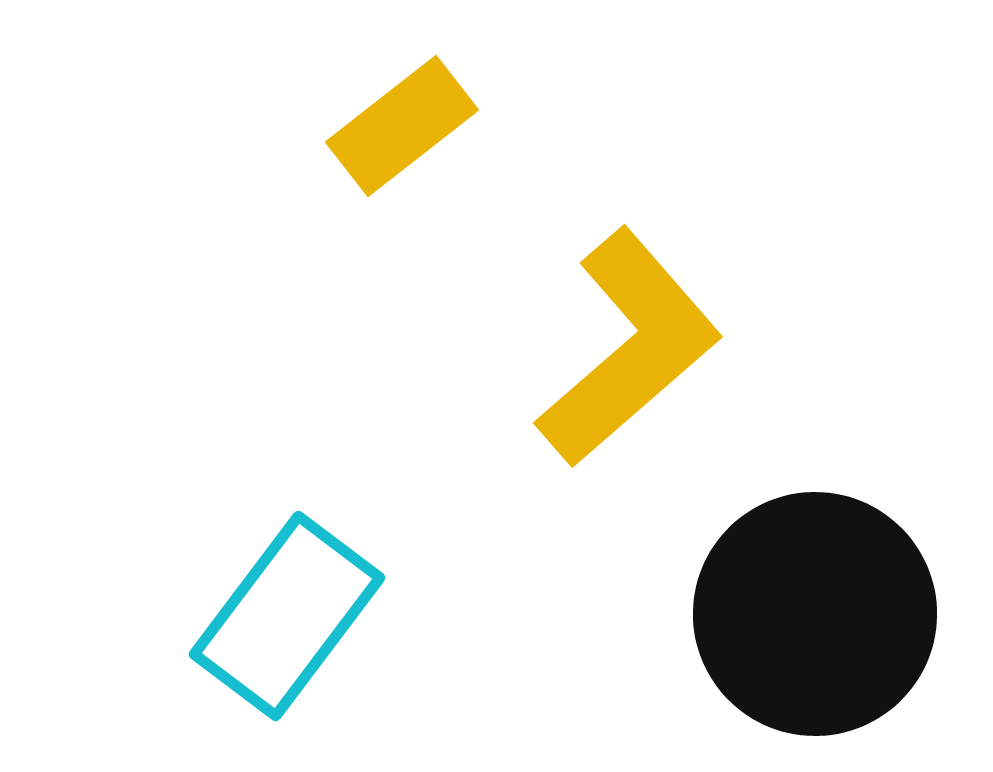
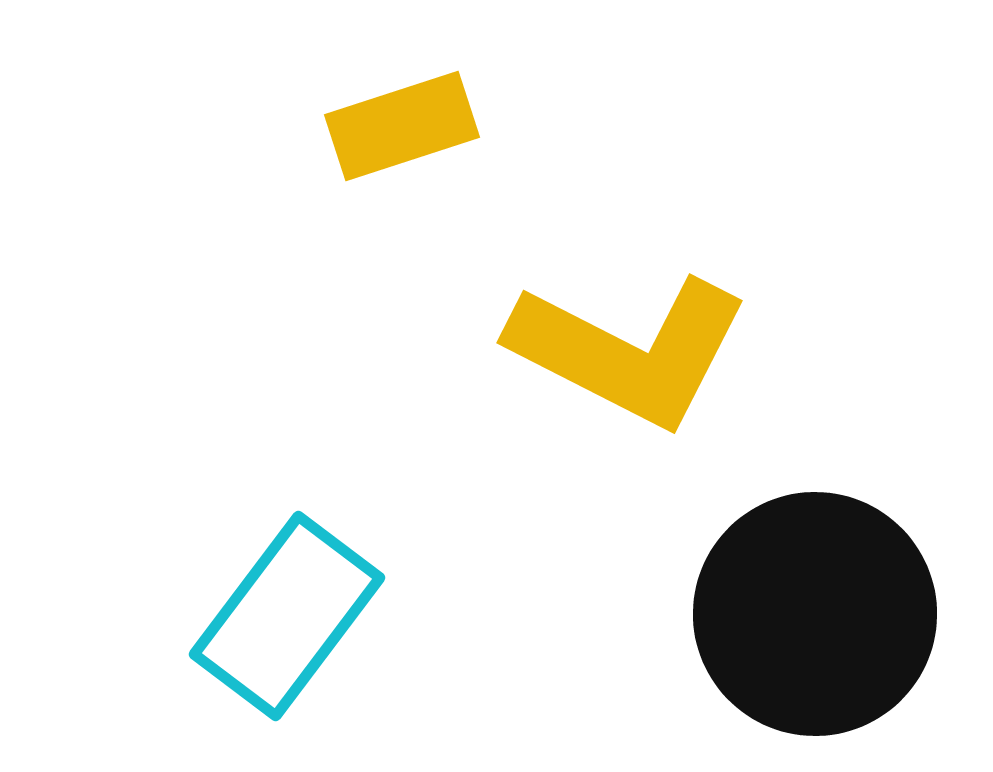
yellow rectangle: rotated 20 degrees clockwise
yellow L-shape: moved 3 px down; rotated 68 degrees clockwise
